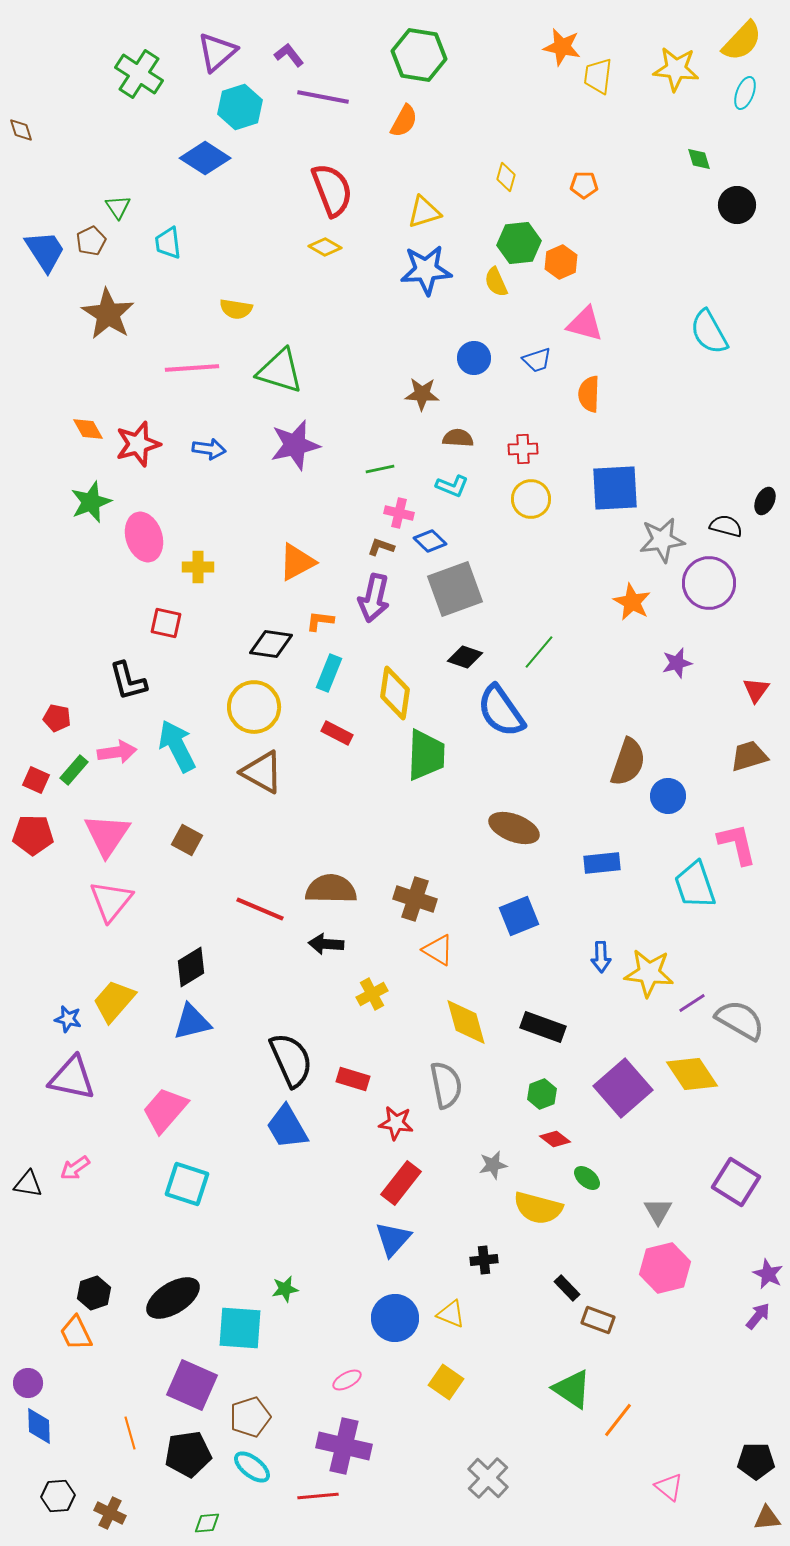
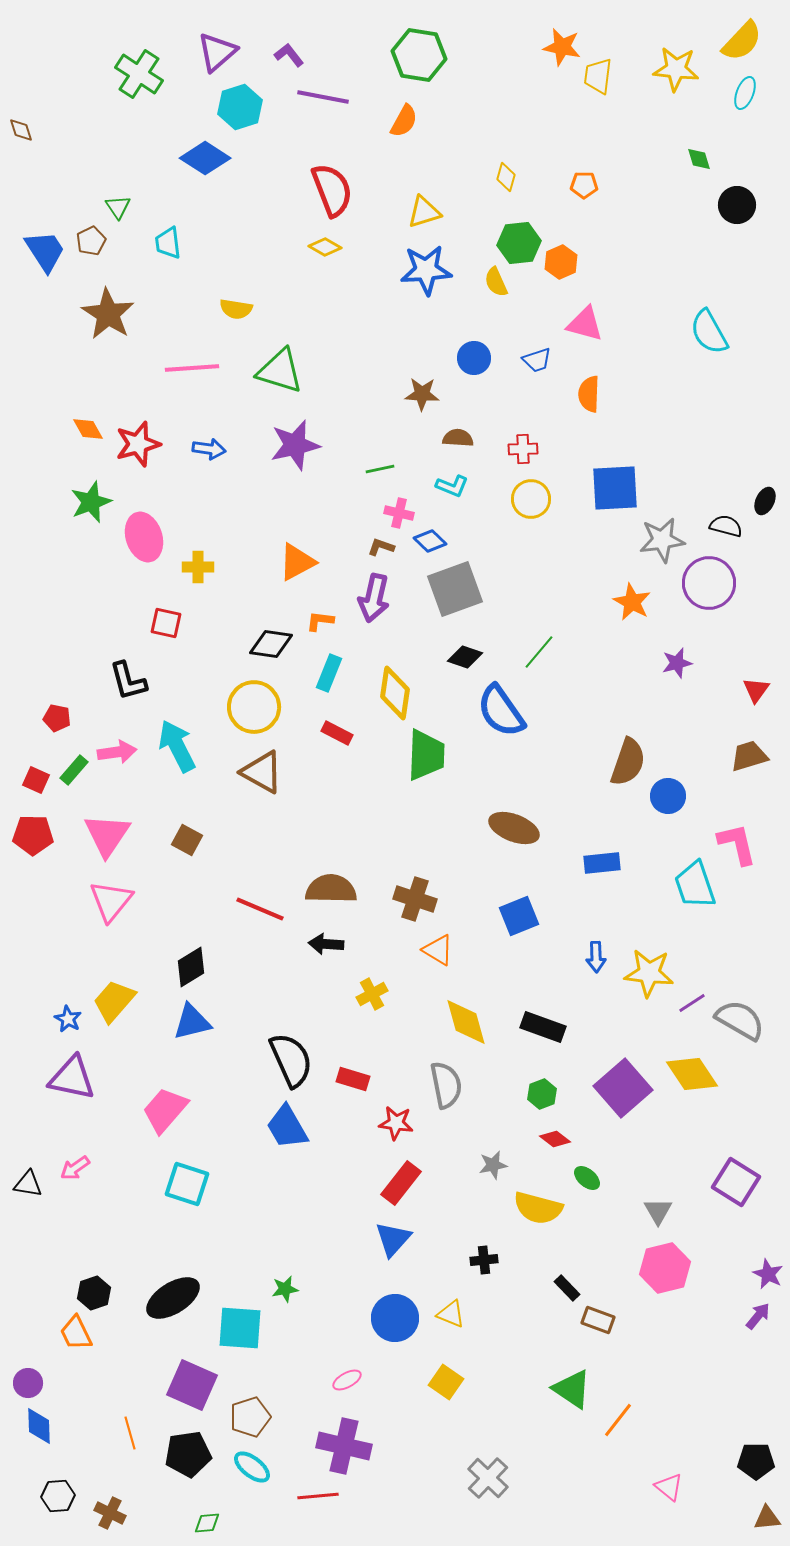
blue arrow at (601, 957): moved 5 px left
blue star at (68, 1019): rotated 16 degrees clockwise
